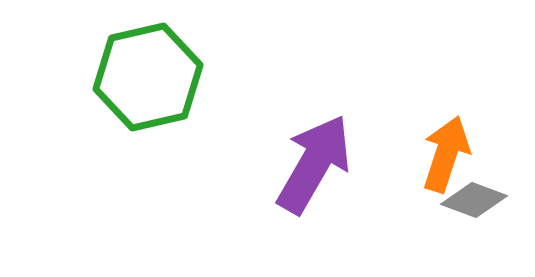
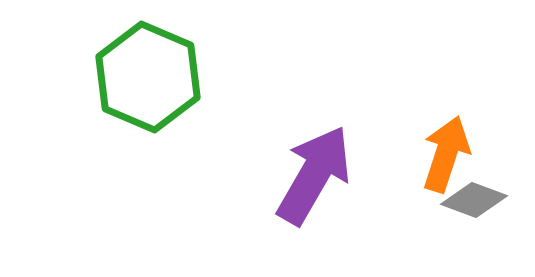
green hexagon: rotated 24 degrees counterclockwise
purple arrow: moved 11 px down
